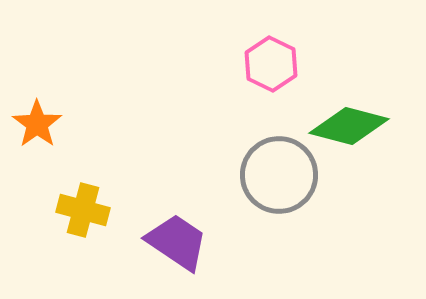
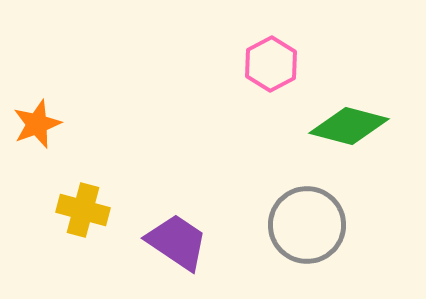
pink hexagon: rotated 6 degrees clockwise
orange star: rotated 15 degrees clockwise
gray circle: moved 28 px right, 50 px down
